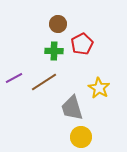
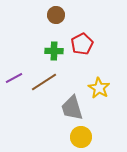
brown circle: moved 2 px left, 9 px up
